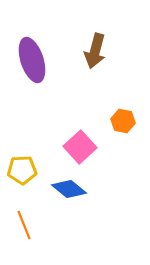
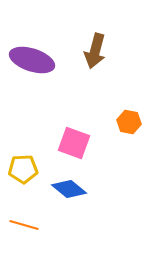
purple ellipse: rotated 54 degrees counterclockwise
orange hexagon: moved 6 px right, 1 px down
pink square: moved 6 px left, 4 px up; rotated 28 degrees counterclockwise
yellow pentagon: moved 1 px right, 1 px up
orange line: rotated 52 degrees counterclockwise
